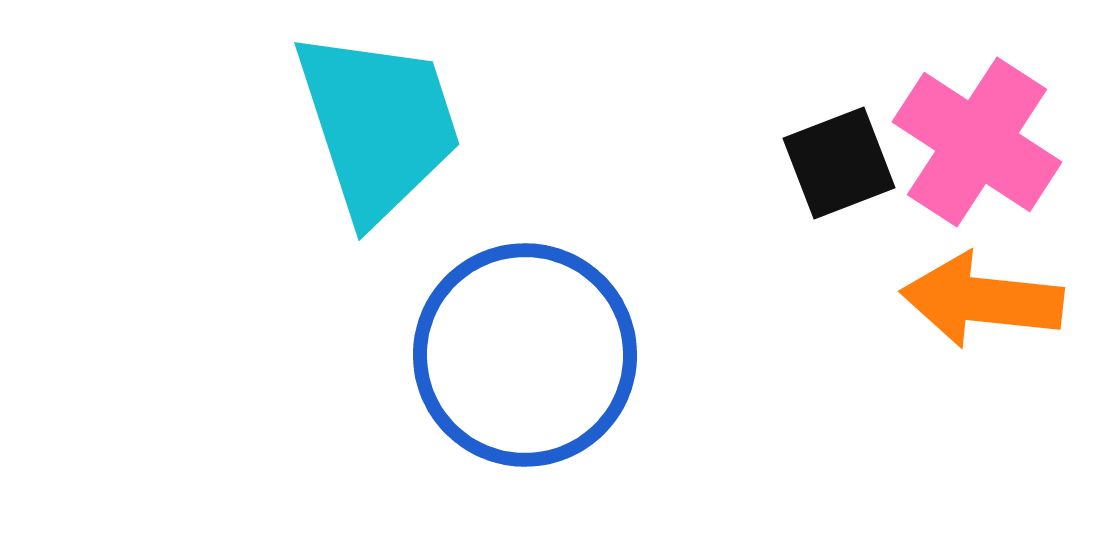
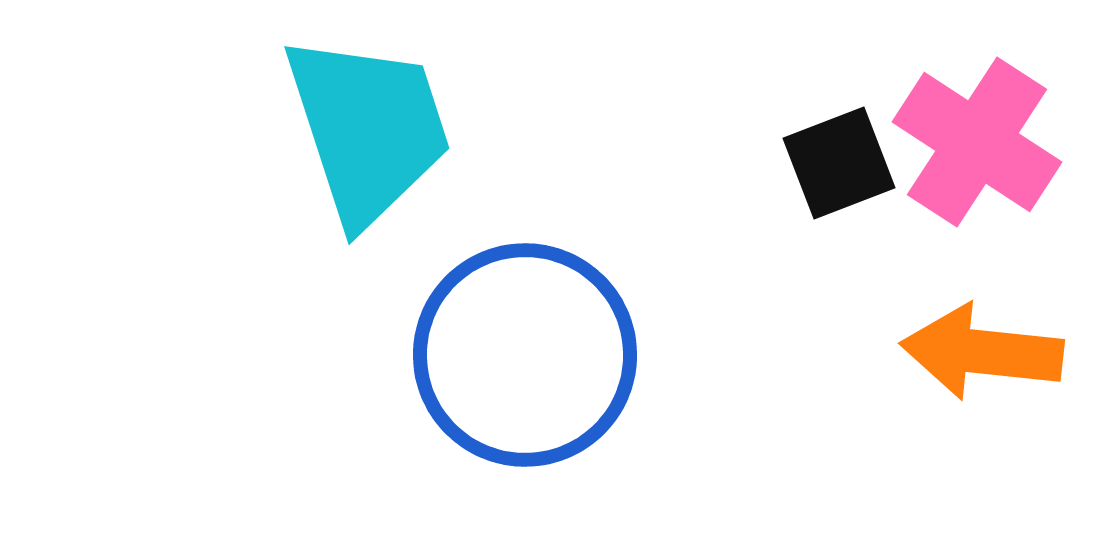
cyan trapezoid: moved 10 px left, 4 px down
orange arrow: moved 52 px down
